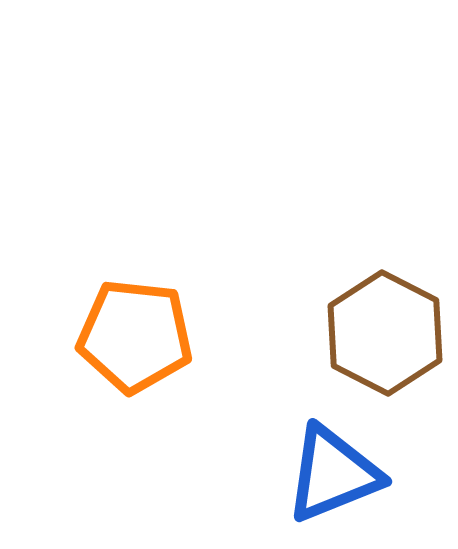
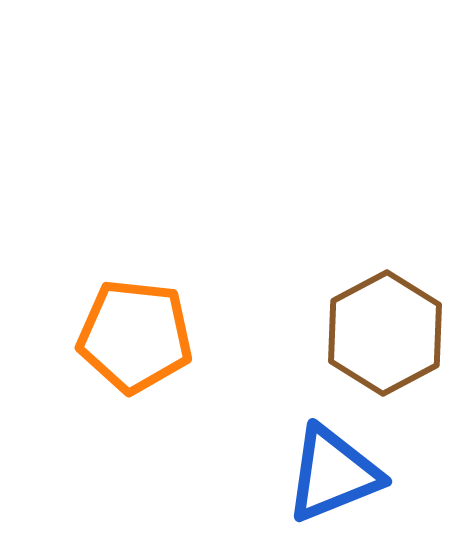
brown hexagon: rotated 5 degrees clockwise
